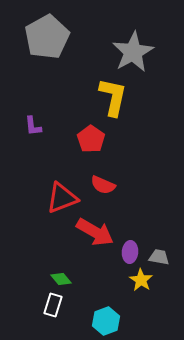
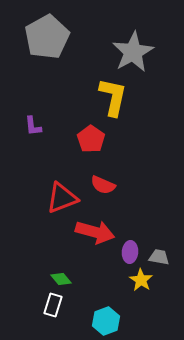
red arrow: rotated 15 degrees counterclockwise
